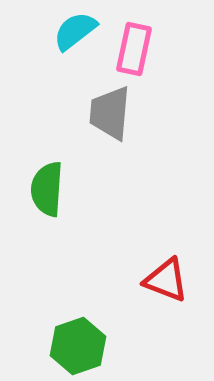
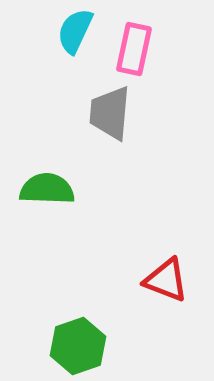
cyan semicircle: rotated 27 degrees counterclockwise
green semicircle: rotated 88 degrees clockwise
